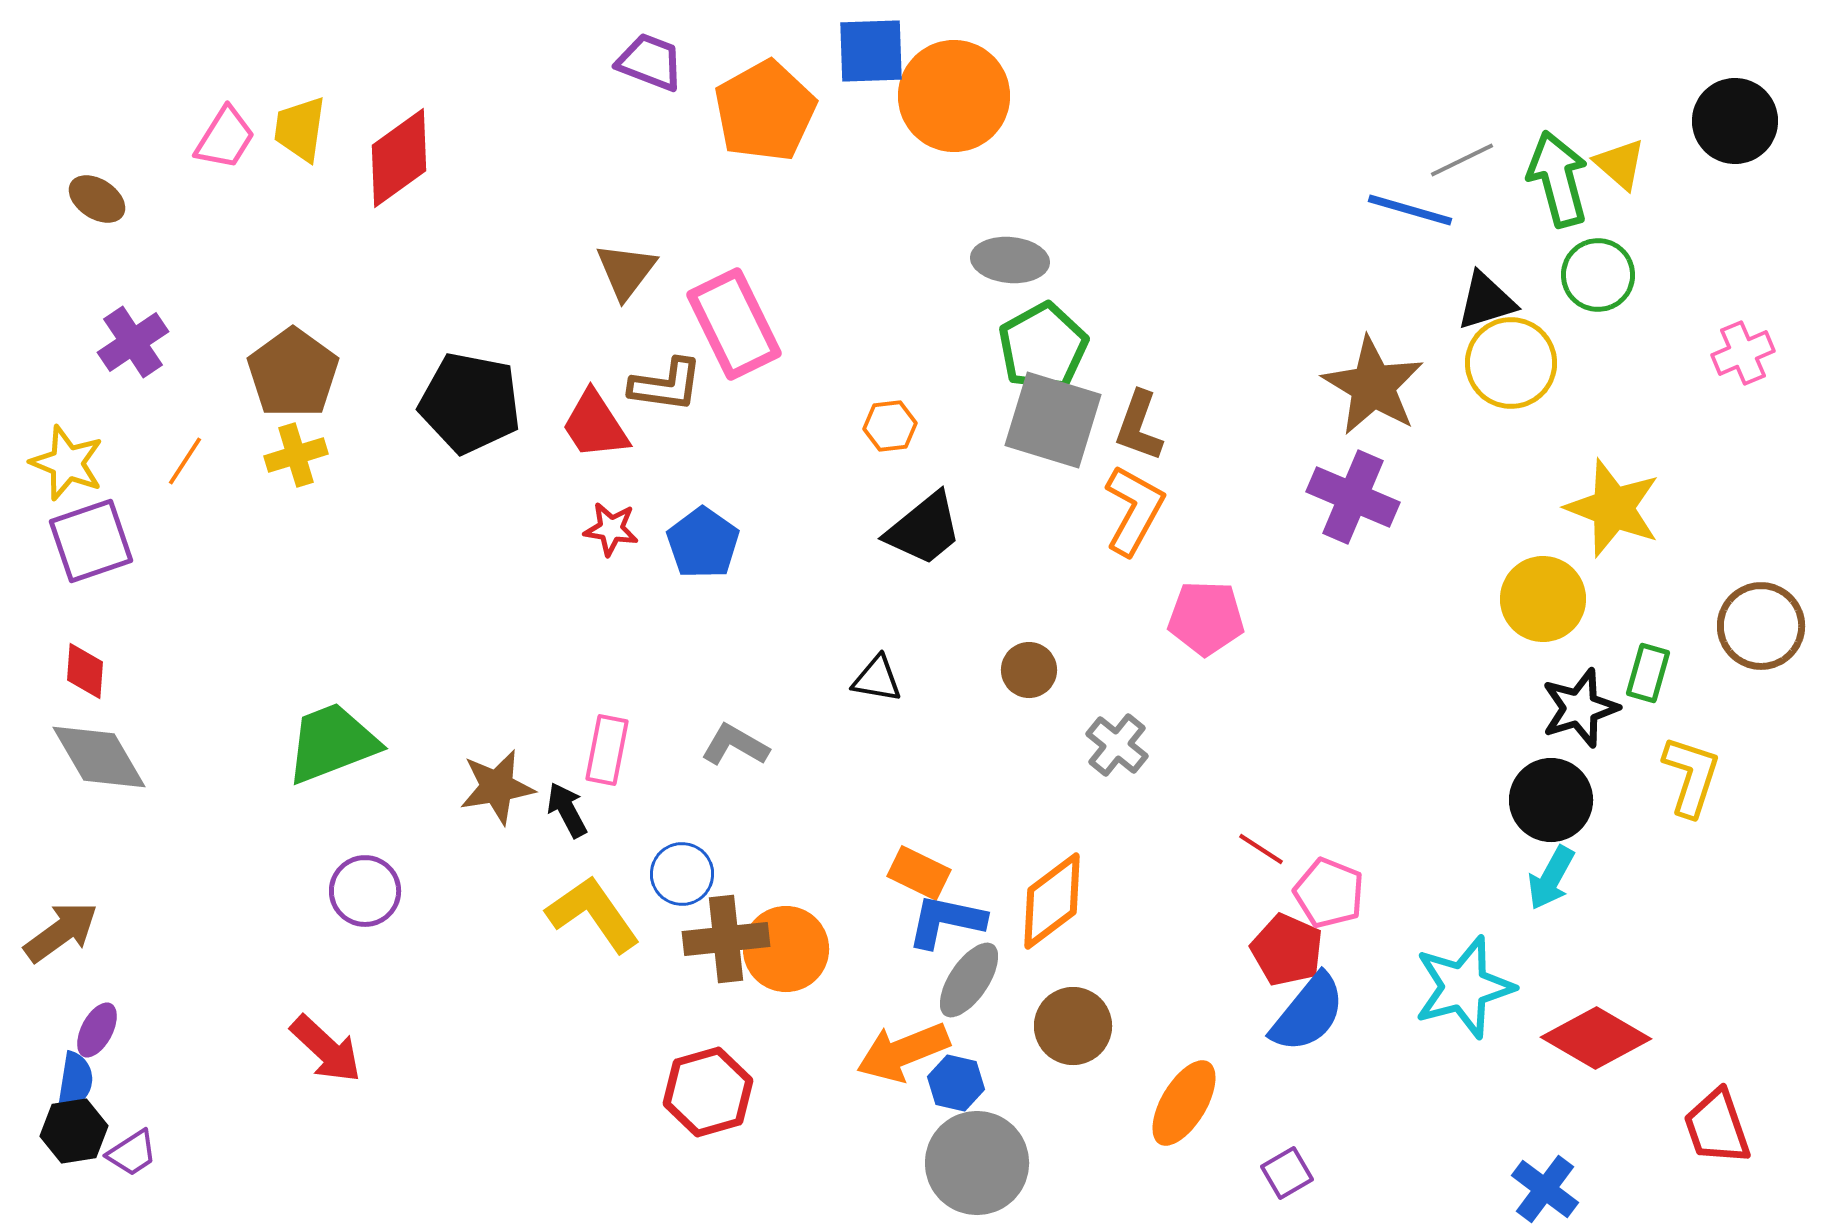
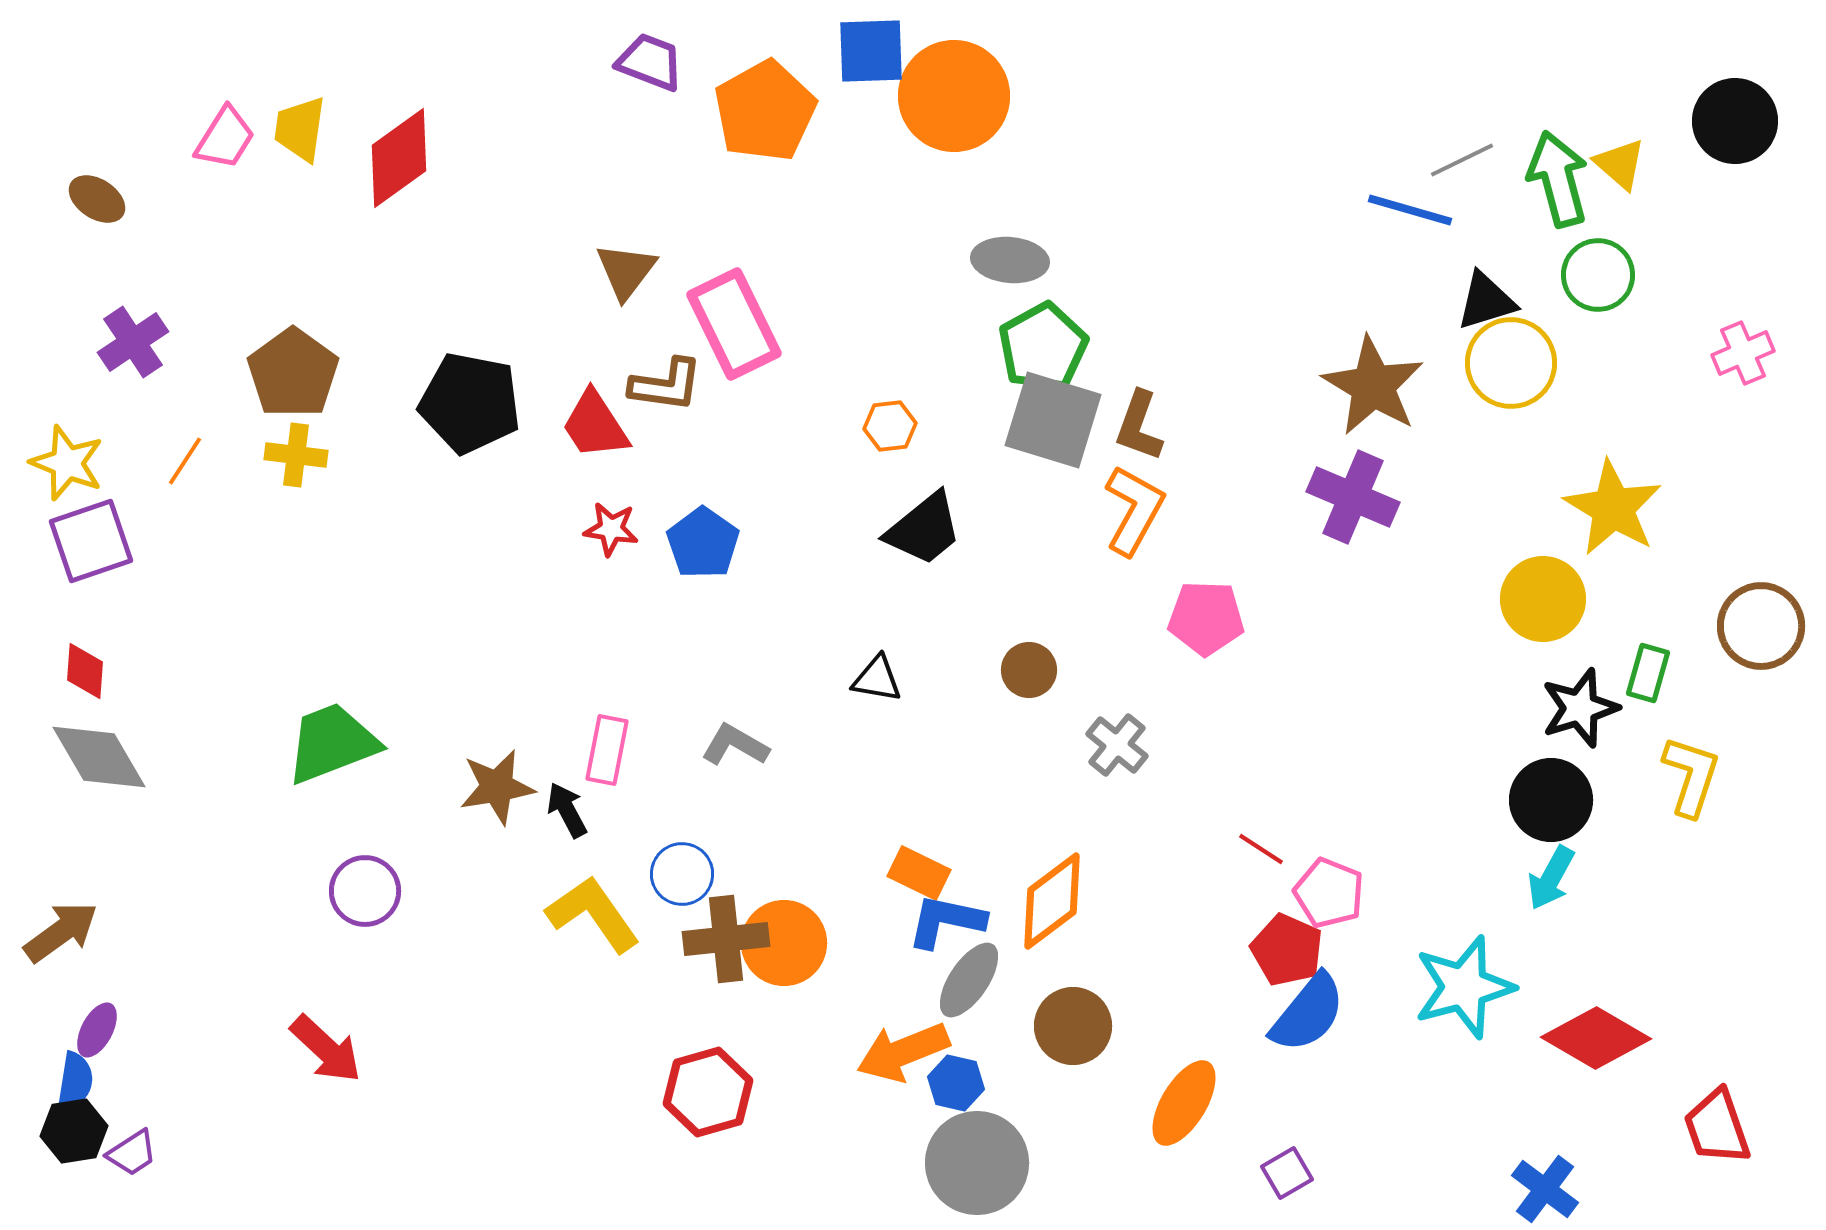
yellow cross at (296, 455): rotated 24 degrees clockwise
yellow star at (1613, 508): rotated 10 degrees clockwise
orange circle at (786, 949): moved 2 px left, 6 px up
